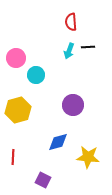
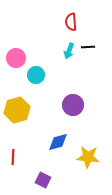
yellow hexagon: moved 1 px left
